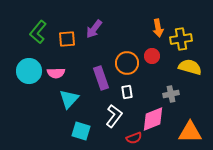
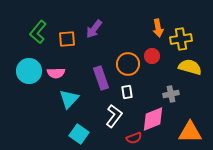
orange circle: moved 1 px right, 1 px down
cyan square: moved 2 px left, 3 px down; rotated 18 degrees clockwise
